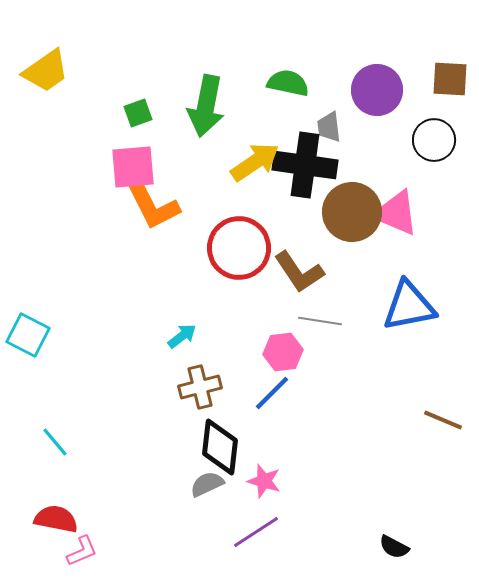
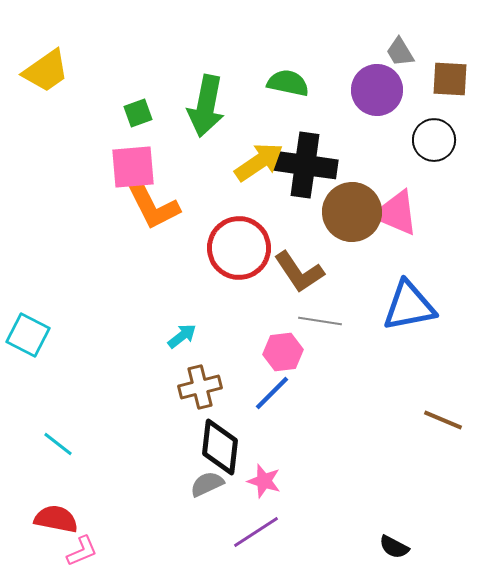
gray trapezoid: moved 71 px right, 75 px up; rotated 24 degrees counterclockwise
yellow arrow: moved 4 px right
cyan line: moved 3 px right, 2 px down; rotated 12 degrees counterclockwise
